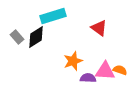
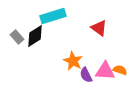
black diamond: moved 1 px left, 1 px up
orange star: rotated 24 degrees counterclockwise
purple semicircle: moved 2 px left, 3 px up; rotated 119 degrees counterclockwise
